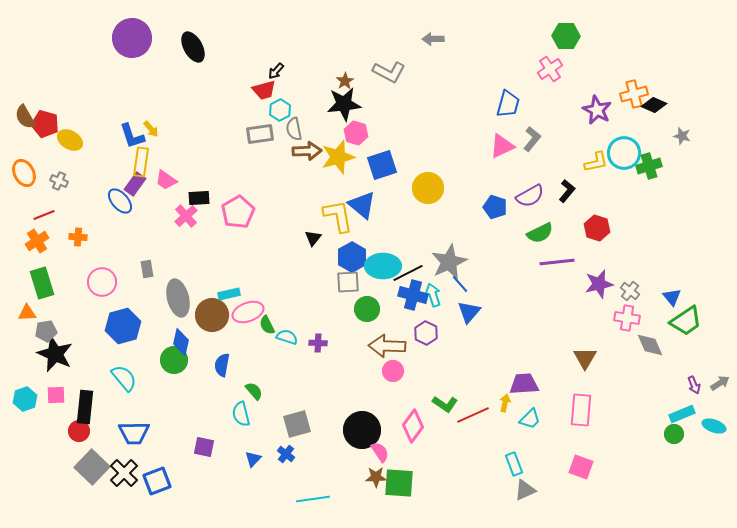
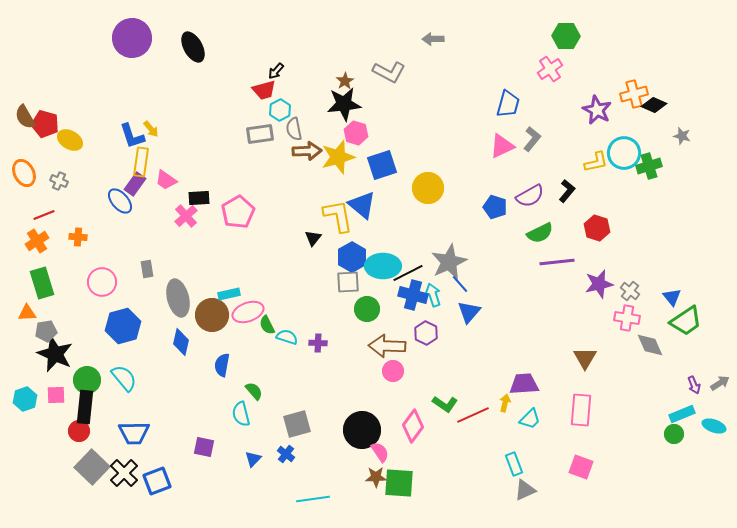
green circle at (174, 360): moved 87 px left, 20 px down
